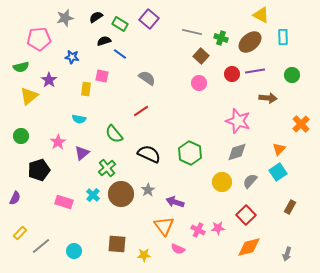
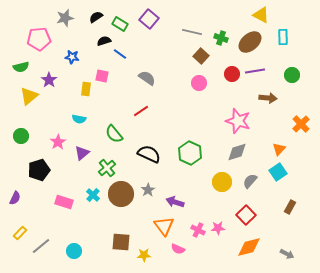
brown square at (117, 244): moved 4 px right, 2 px up
gray arrow at (287, 254): rotated 80 degrees counterclockwise
